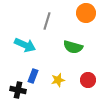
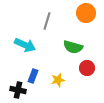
red circle: moved 1 px left, 12 px up
